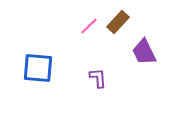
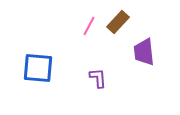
pink line: rotated 18 degrees counterclockwise
purple trapezoid: rotated 20 degrees clockwise
